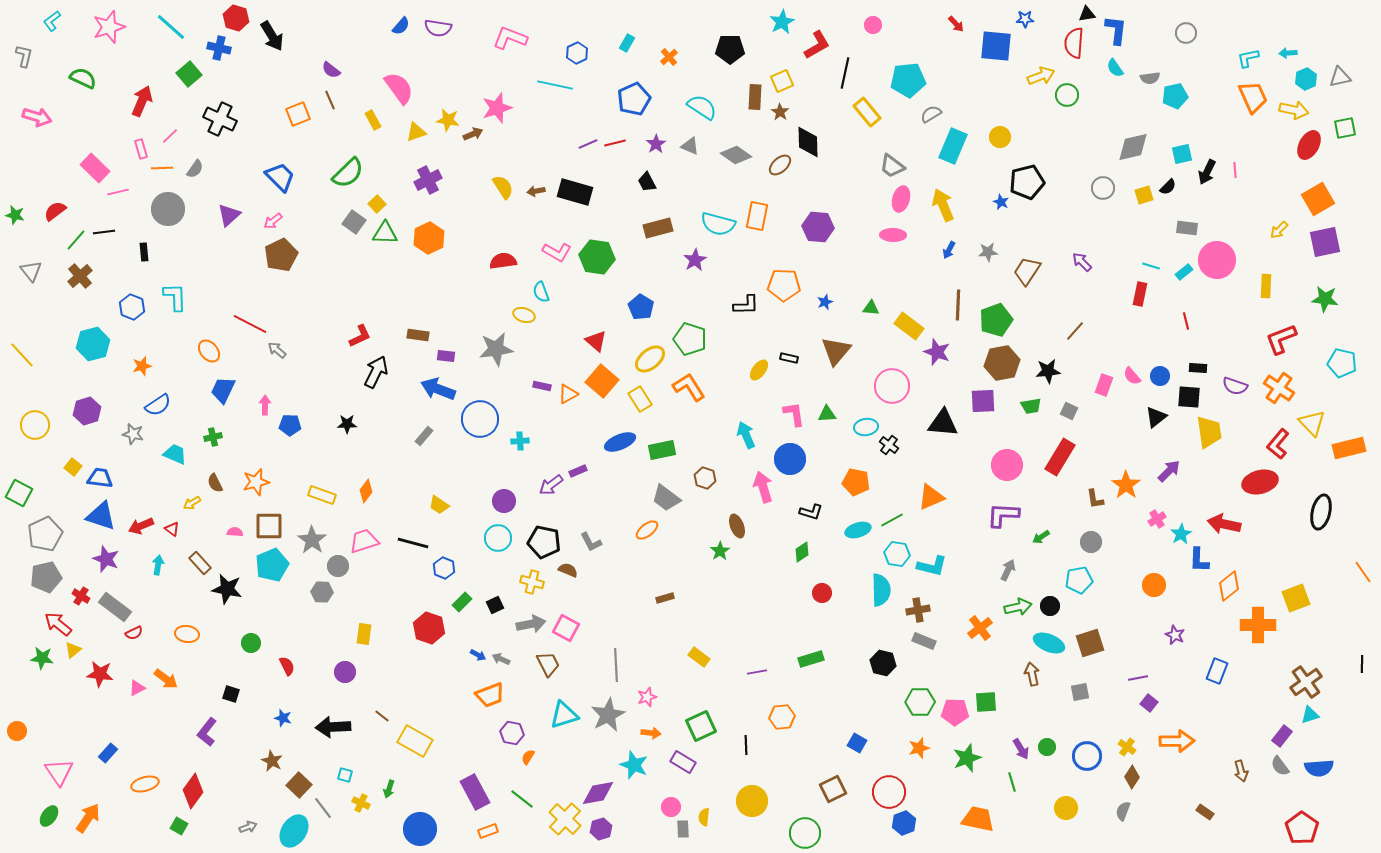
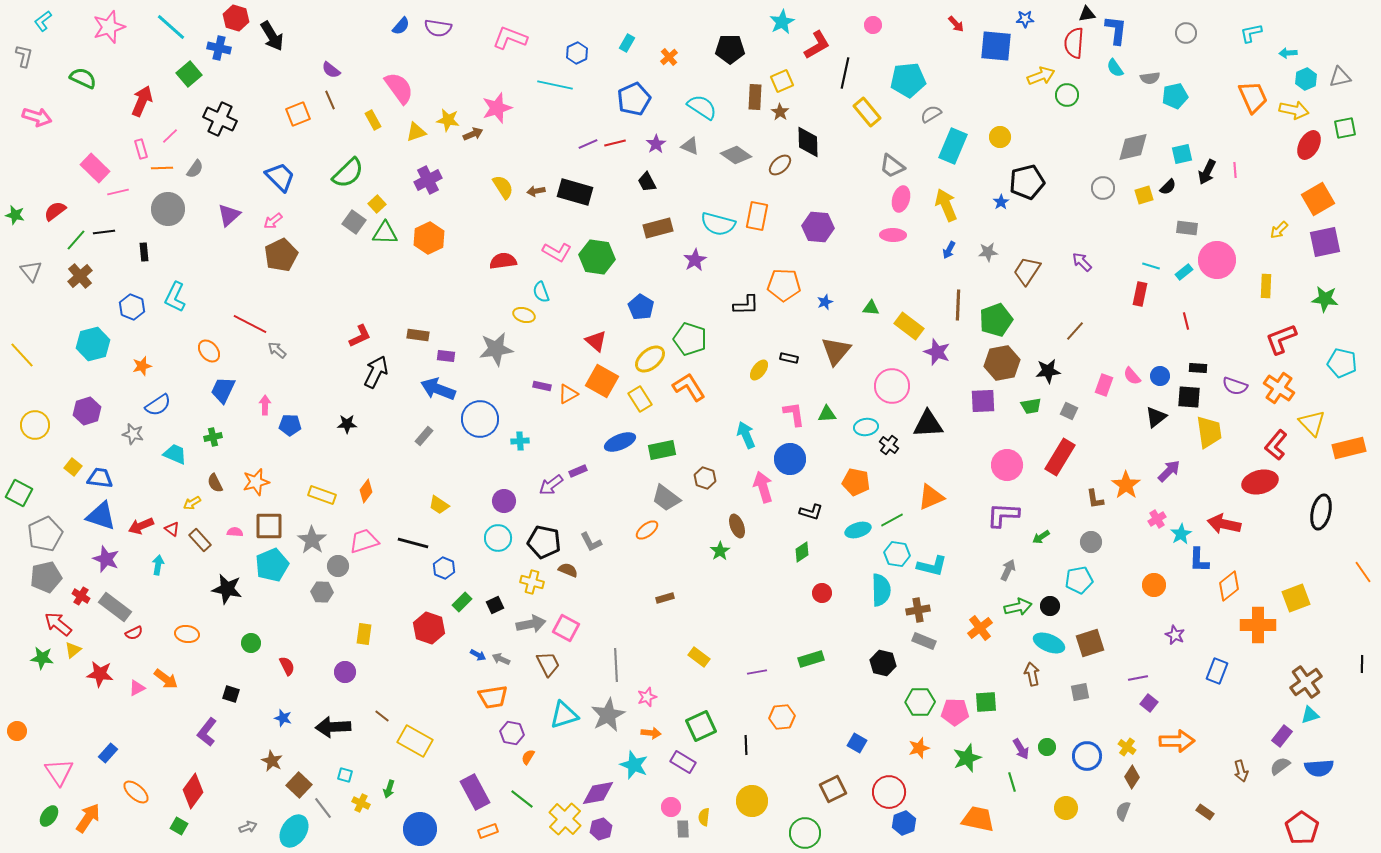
cyan L-shape at (52, 21): moved 9 px left
cyan L-shape at (1248, 58): moved 3 px right, 25 px up
blue star at (1001, 202): rotated 14 degrees clockwise
yellow arrow at (943, 205): moved 3 px right
cyan L-shape at (175, 297): rotated 152 degrees counterclockwise
orange square at (602, 381): rotated 12 degrees counterclockwise
black triangle at (943, 423): moved 15 px left, 1 px down; rotated 8 degrees counterclockwise
red L-shape at (1278, 444): moved 2 px left, 1 px down
brown rectangle at (200, 563): moved 23 px up
orange trapezoid at (490, 695): moved 3 px right, 2 px down; rotated 12 degrees clockwise
gray semicircle at (1280, 766): rotated 90 degrees clockwise
orange ellipse at (145, 784): moved 9 px left, 8 px down; rotated 56 degrees clockwise
